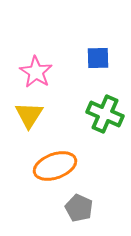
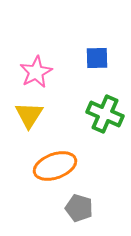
blue square: moved 1 px left
pink star: rotated 12 degrees clockwise
gray pentagon: rotated 8 degrees counterclockwise
